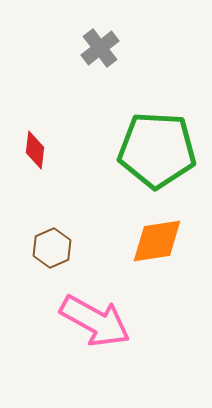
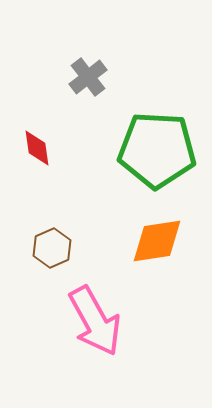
gray cross: moved 12 px left, 29 px down
red diamond: moved 2 px right, 2 px up; rotated 15 degrees counterclockwise
pink arrow: rotated 32 degrees clockwise
